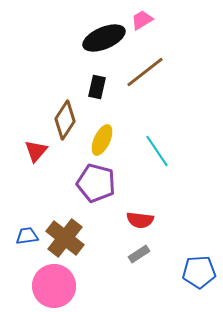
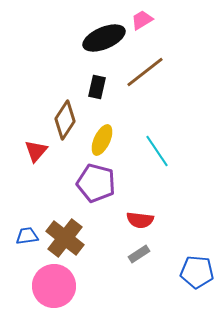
blue pentagon: moved 2 px left; rotated 8 degrees clockwise
